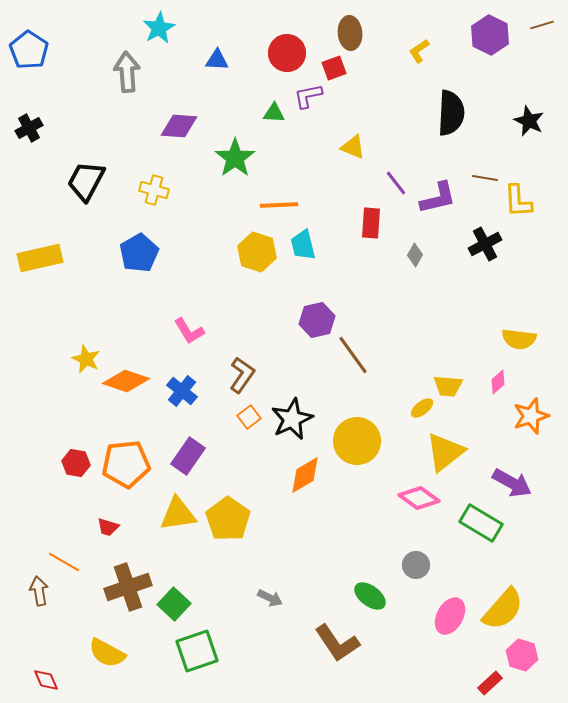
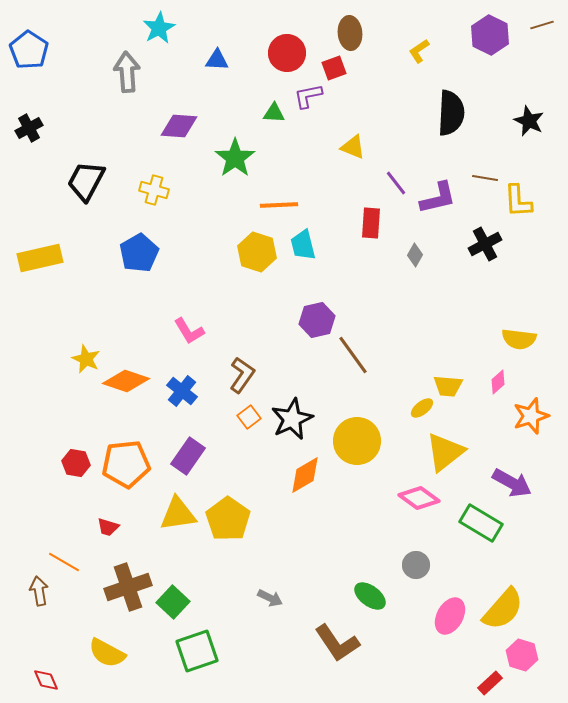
green square at (174, 604): moved 1 px left, 2 px up
